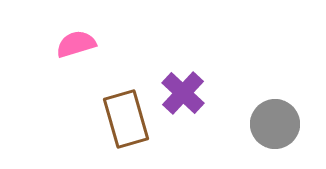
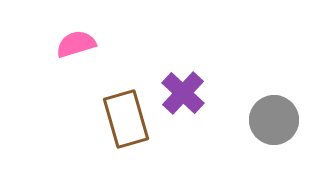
gray circle: moved 1 px left, 4 px up
